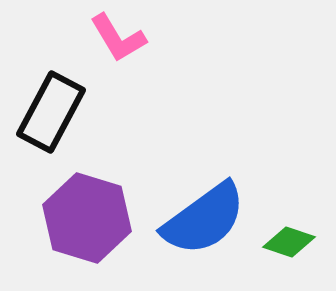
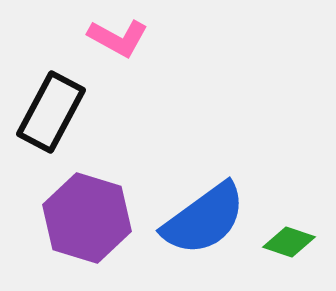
pink L-shape: rotated 30 degrees counterclockwise
